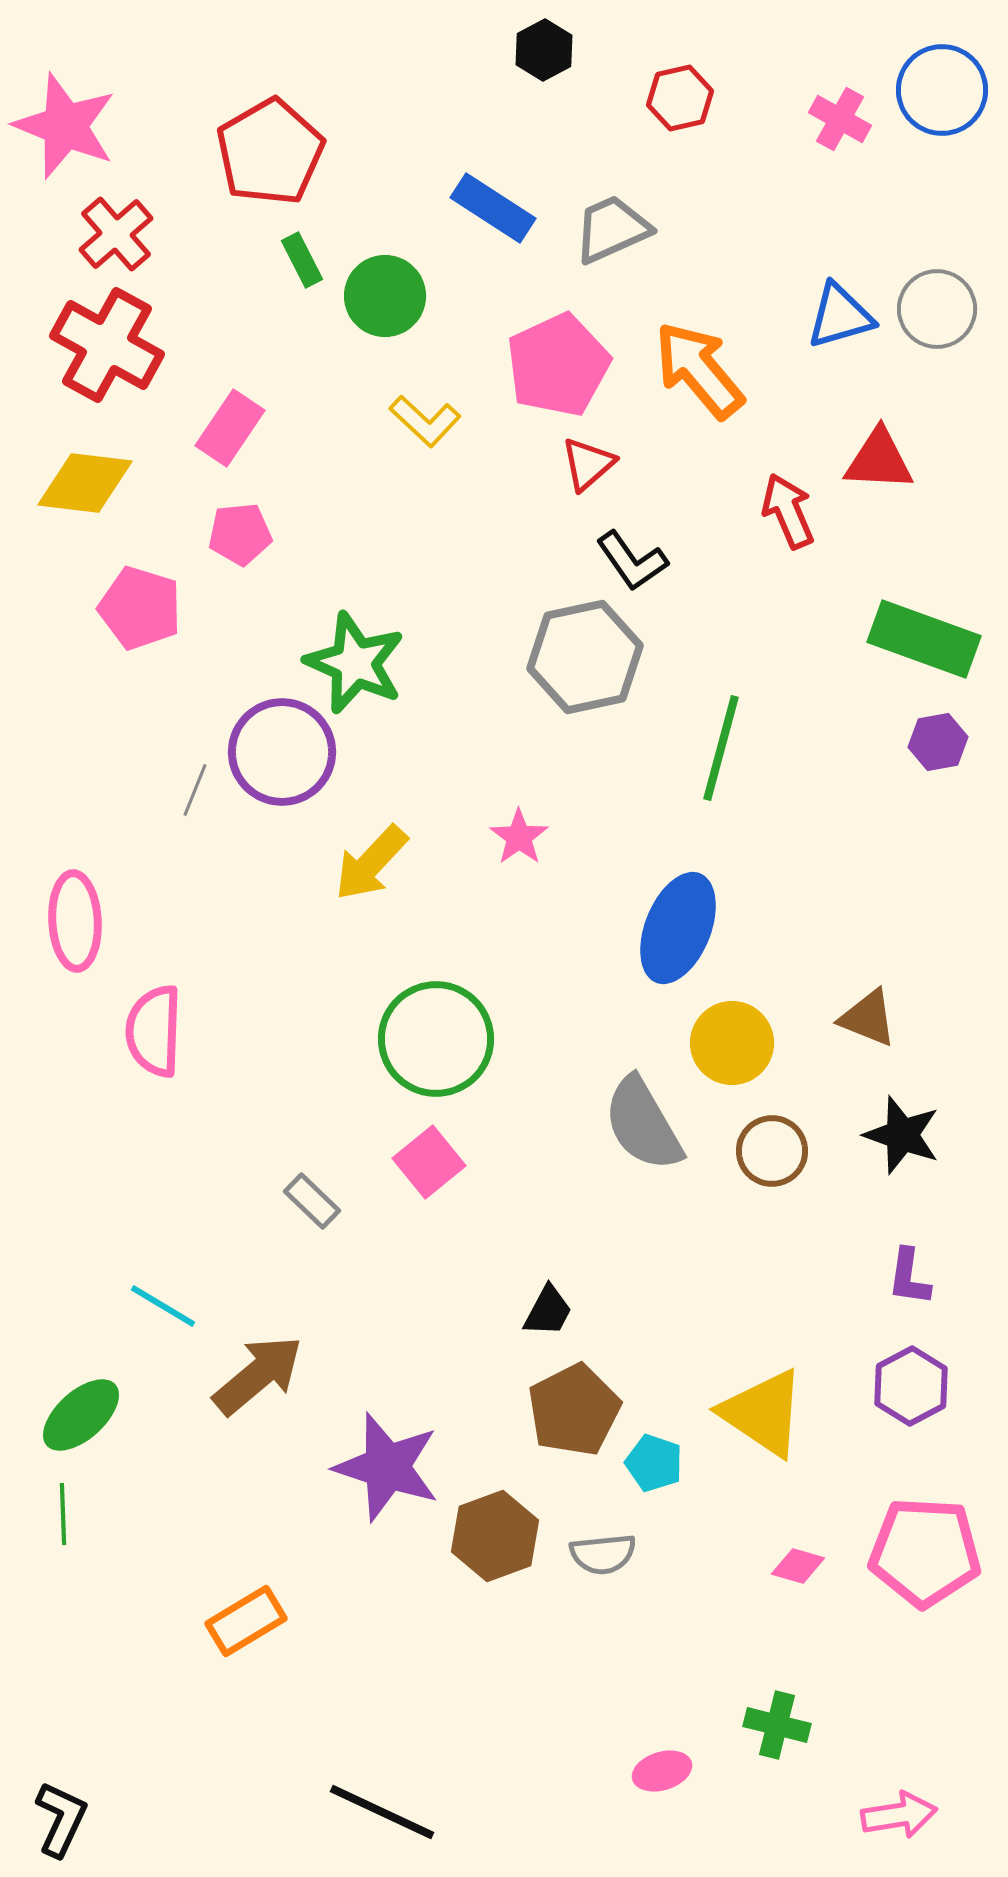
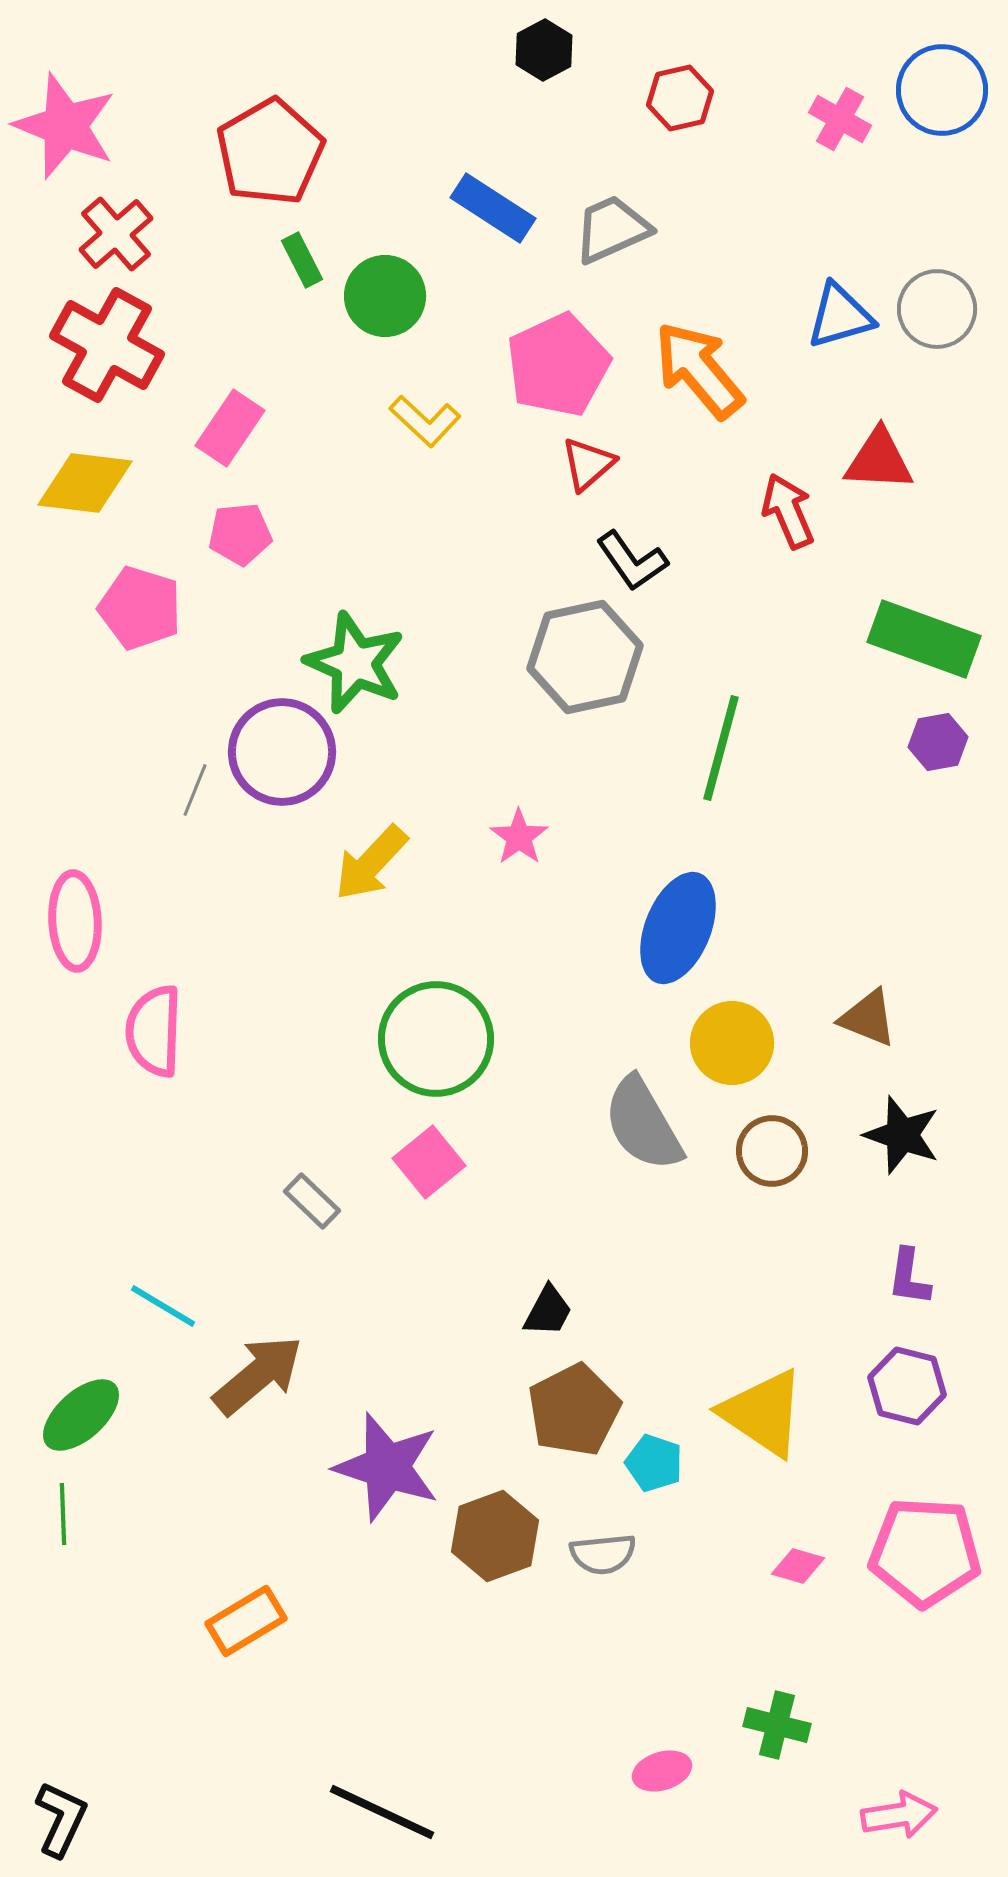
purple hexagon at (911, 1386): moved 4 px left; rotated 18 degrees counterclockwise
